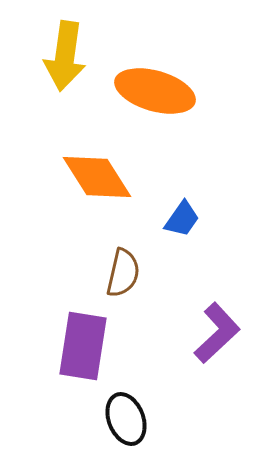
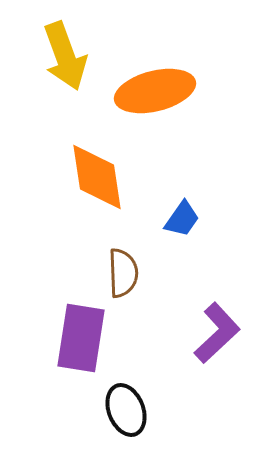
yellow arrow: rotated 28 degrees counterclockwise
orange ellipse: rotated 30 degrees counterclockwise
orange diamond: rotated 24 degrees clockwise
brown semicircle: rotated 15 degrees counterclockwise
purple rectangle: moved 2 px left, 8 px up
black ellipse: moved 9 px up
